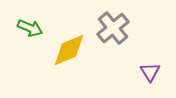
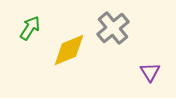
green arrow: rotated 80 degrees counterclockwise
